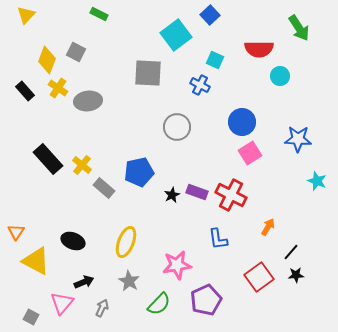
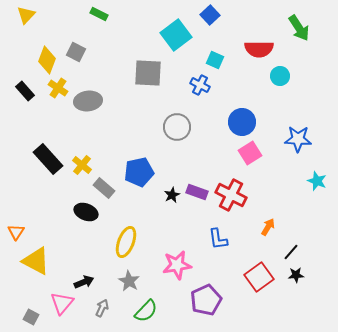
black ellipse at (73, 241): moved 13 px right, 29 px up
green semicircle at (159, 304): moved 13 px left, 7 px down
